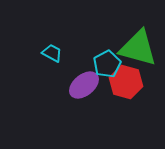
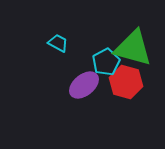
green triangle: moved 5 px left
cyan trapezoid: moved 6 px right, 10 px up
cyan pentagon: moved 1 px left, 2 px up
